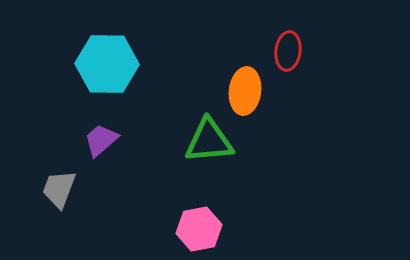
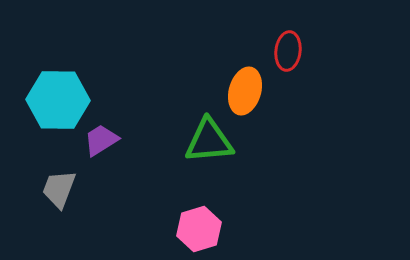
cyan hexagon: moved 49 px left, 36 px down
orange ellipse: rotated 9 degrees clockwise
purple trapezoid: rotated 9 degrees clockwise
pink hexagon: rotated 6 degrees counterclockwise
